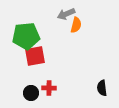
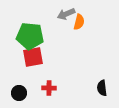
orange semicircle: moved 3 px right, 3 px up
green pentagon: moved 4 px right; rotated 12 degrees clockwise
red square: moved 2 px left, 1 px down
black circle: moved 12 px left
